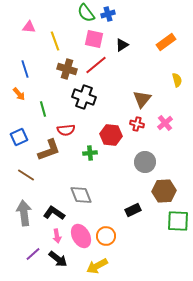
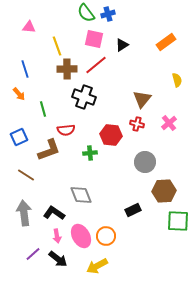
yellow line: moved 2 px right, 5 px down
brown cross: rotated 18 degrees counterclockwise
pink cross: moved 4 px right
